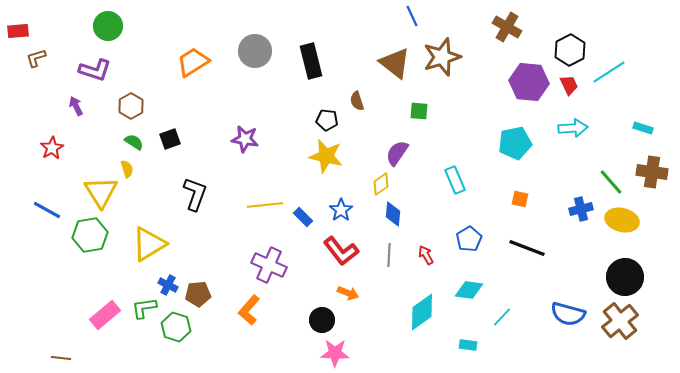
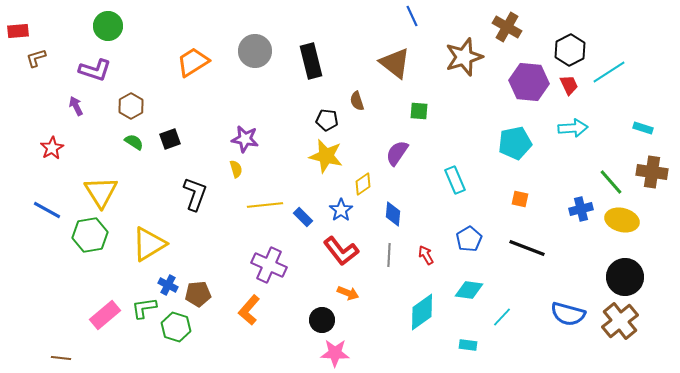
brown star at (442, 57): moved 22 px right
yellow semicircle at (127, 169): moved 109 px right
yellow diamond at (381, 184): moved 18 px left
